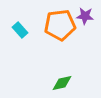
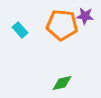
orange pentagon: moved 2 px right; rotated 12 degrees clockwise
